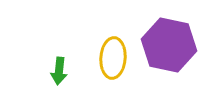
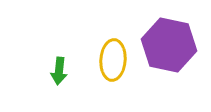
yellow ellipse: moved 2 px down
